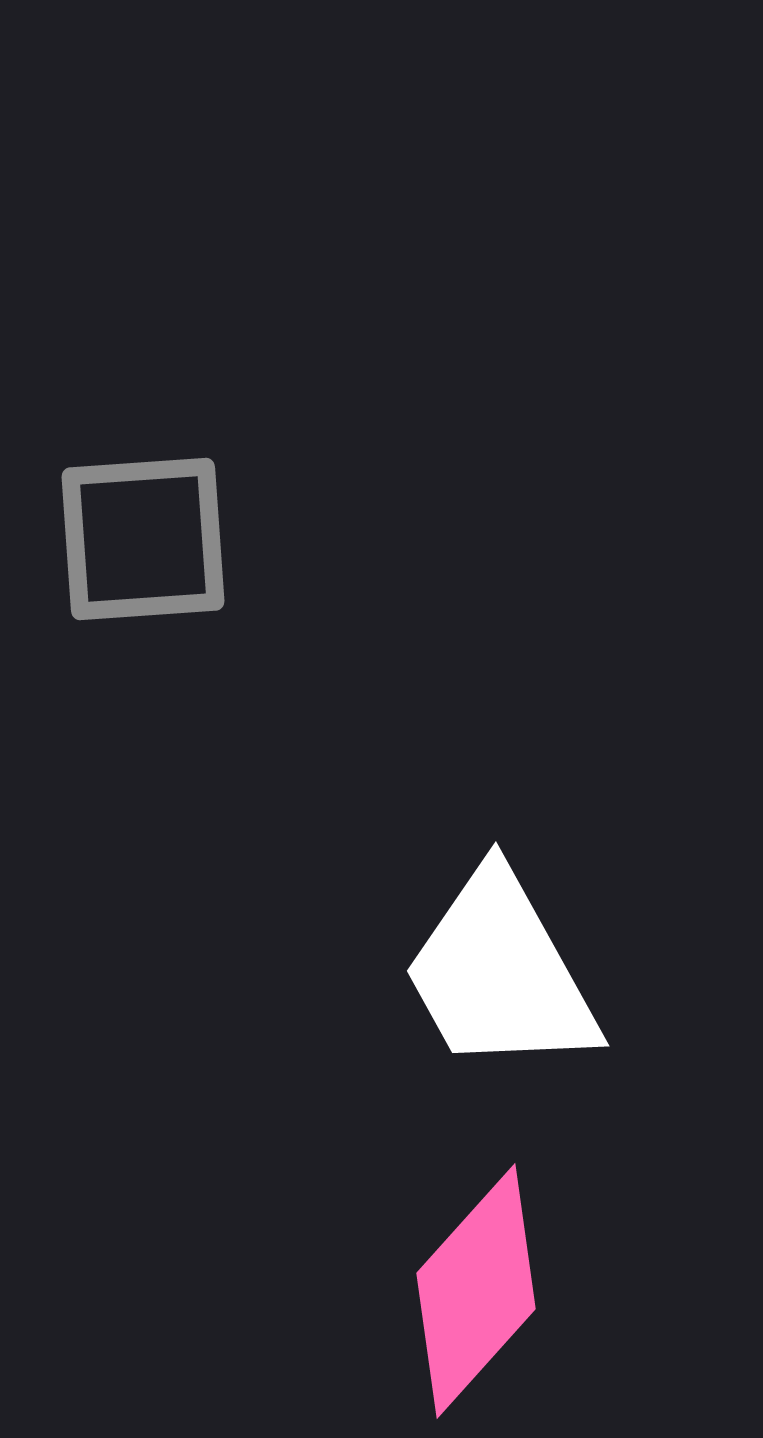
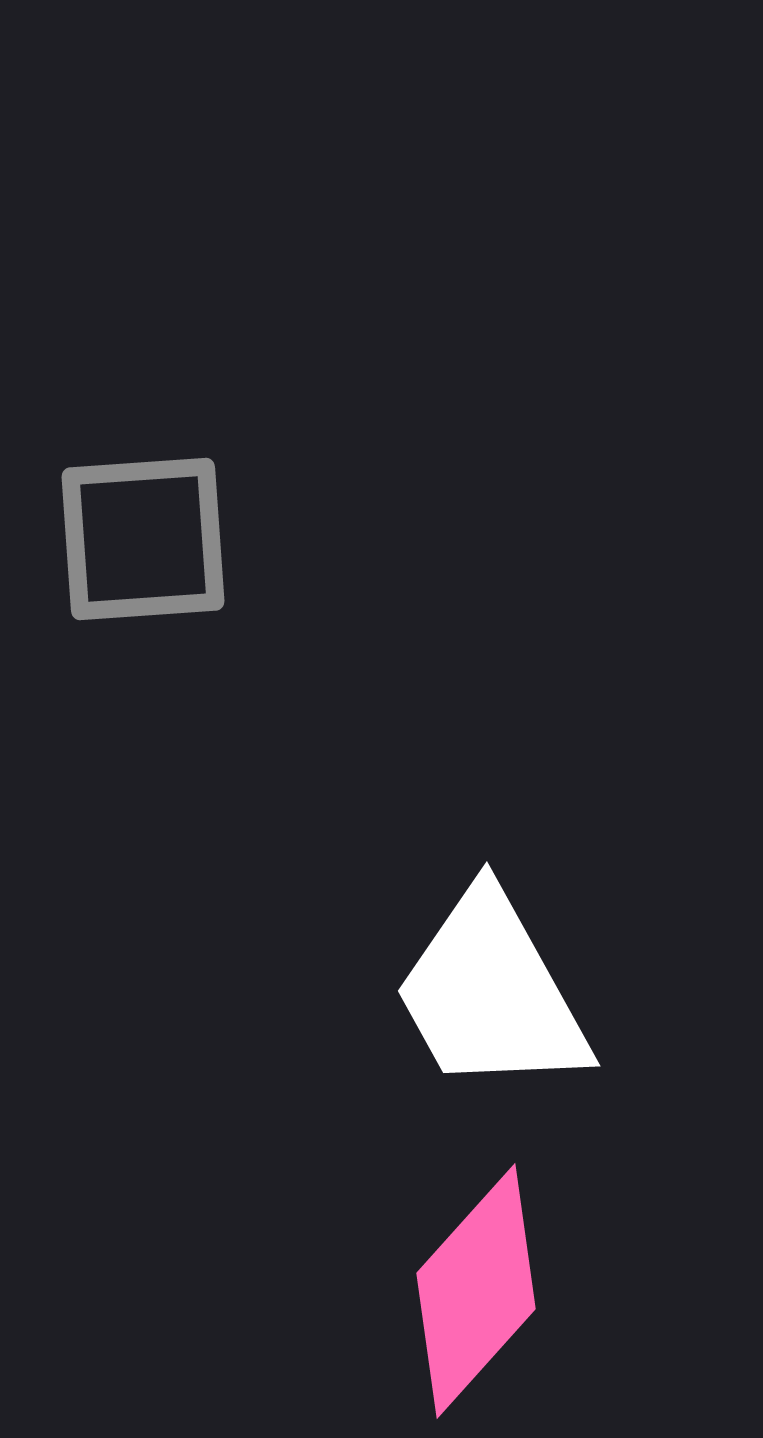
white trapezoid: moved 9 px left, 20 px down
